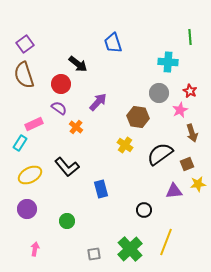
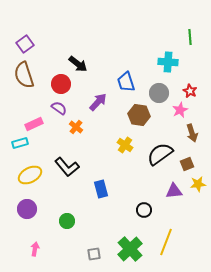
blue trapezoid: moved 13 px right, 39 px down
brown hexagon: moved 1 px right, 2 px up
cyan rectangle: rotated 42 degrees clockwise
